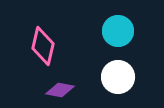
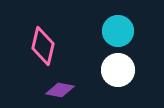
white circle: moved 7 px up
